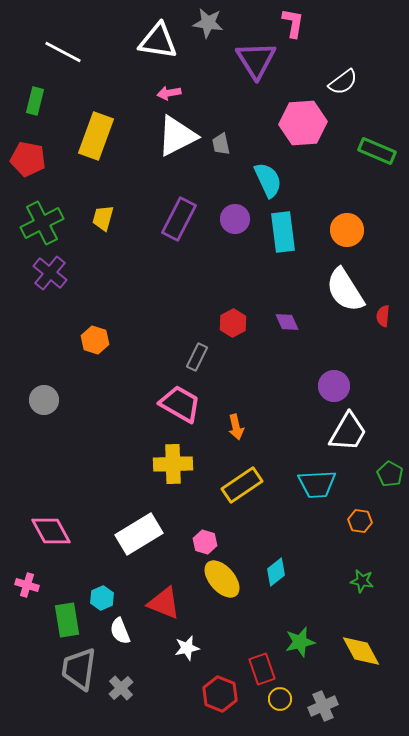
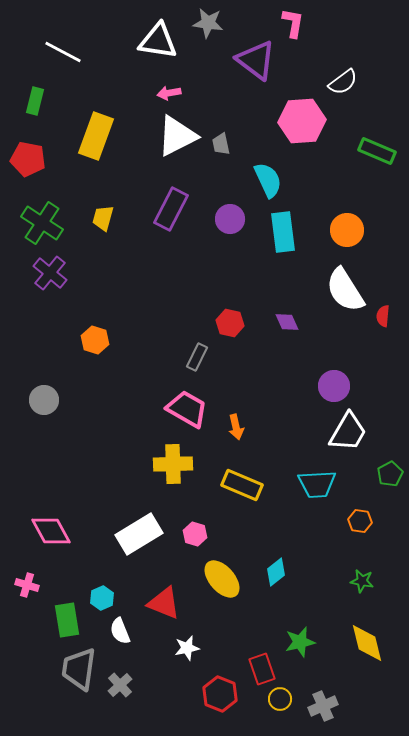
purple triangle at (256, 60): rotated 21 degrees counterclockwise
pink hexagon at (303, 123): moved 1 px left, 2 px up
purple rectangle at (179, 219): moved 8 px left, 10 px up
purple circle at (235, 219): moved 5 px left
green cross at (42, 223): rotated 30 degrees counterclockwise
red hexagon at (233, 323): moved 3 px left; rotated 20 degrees counterclockwise
pink trapezoid at (180, 404): moved 7 px right, 5 px down
green pentagon at (390, 474): rotated 15 degrees clockwise
yellow rectangle at (242, 485): rotated 57 degrees clockwise
pink hexagon at (205, 542): moved 10 px left, 8 px up
yellow diamond at (361, 651): moved 6 px right, 8 px up; rotated 15 degrees clockwise
gray cross at (121, 688): moved 1 px left, 3 px up
